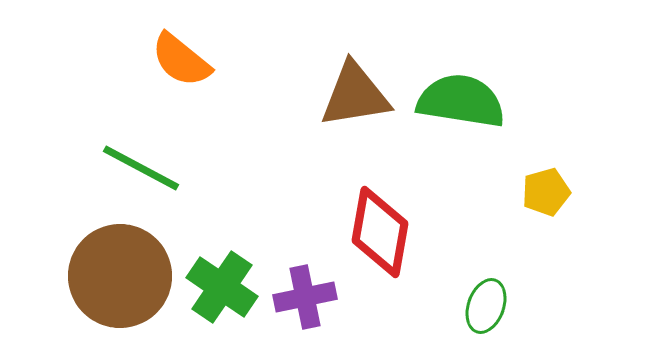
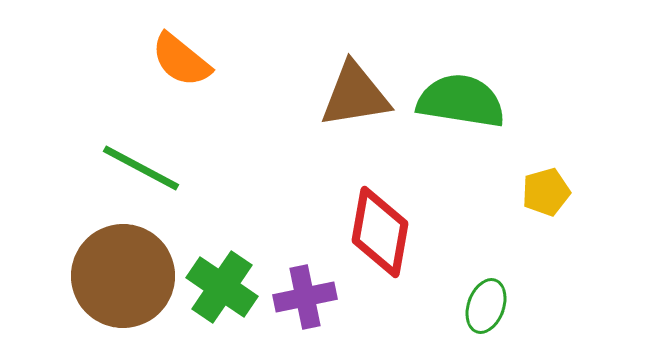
brown circle: moved 3 px right
